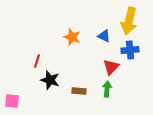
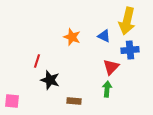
yellow arrow: moved 2 px left
brown rectangle: moved 5 px left, 10 px down
